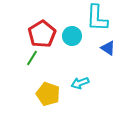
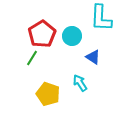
cyan L-shape: moved 4 px right
blue triangle: moved 15 px left, 9 px down
cyan arrow: rotated 78 degrees clockwise
